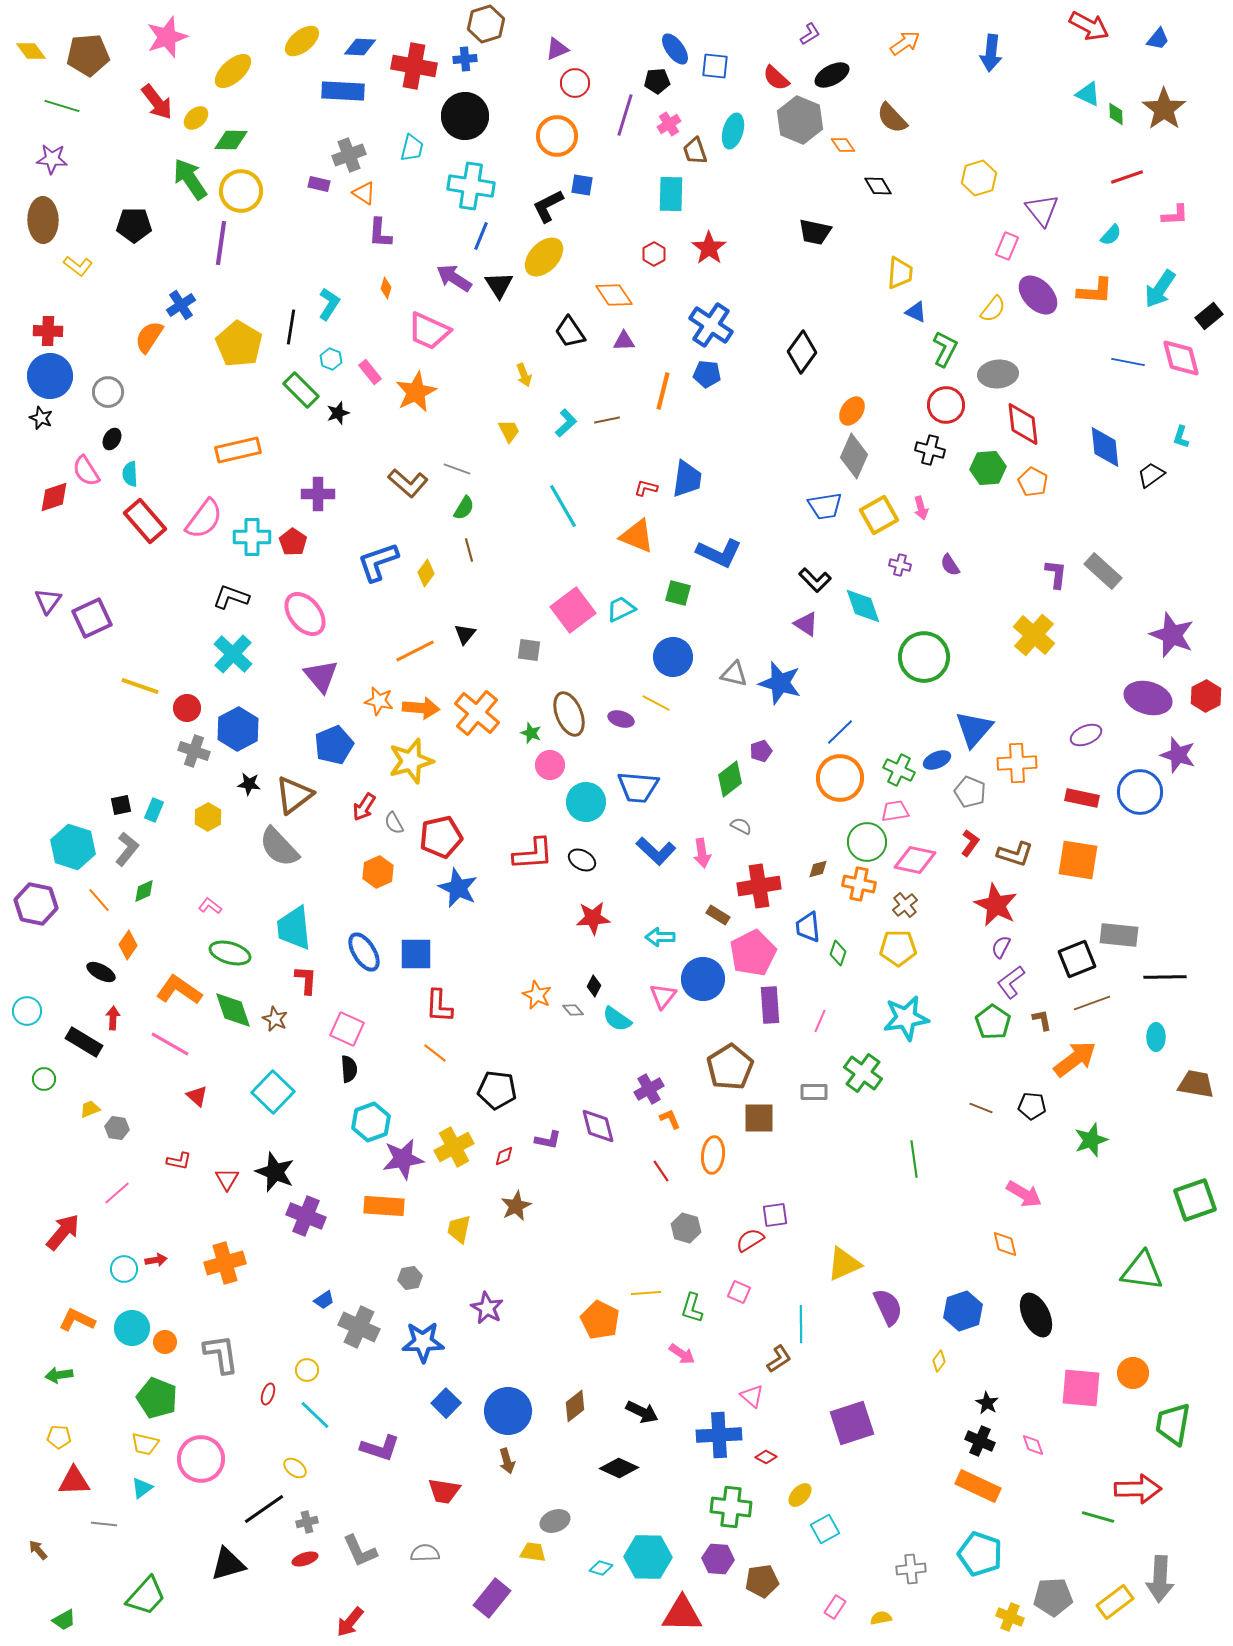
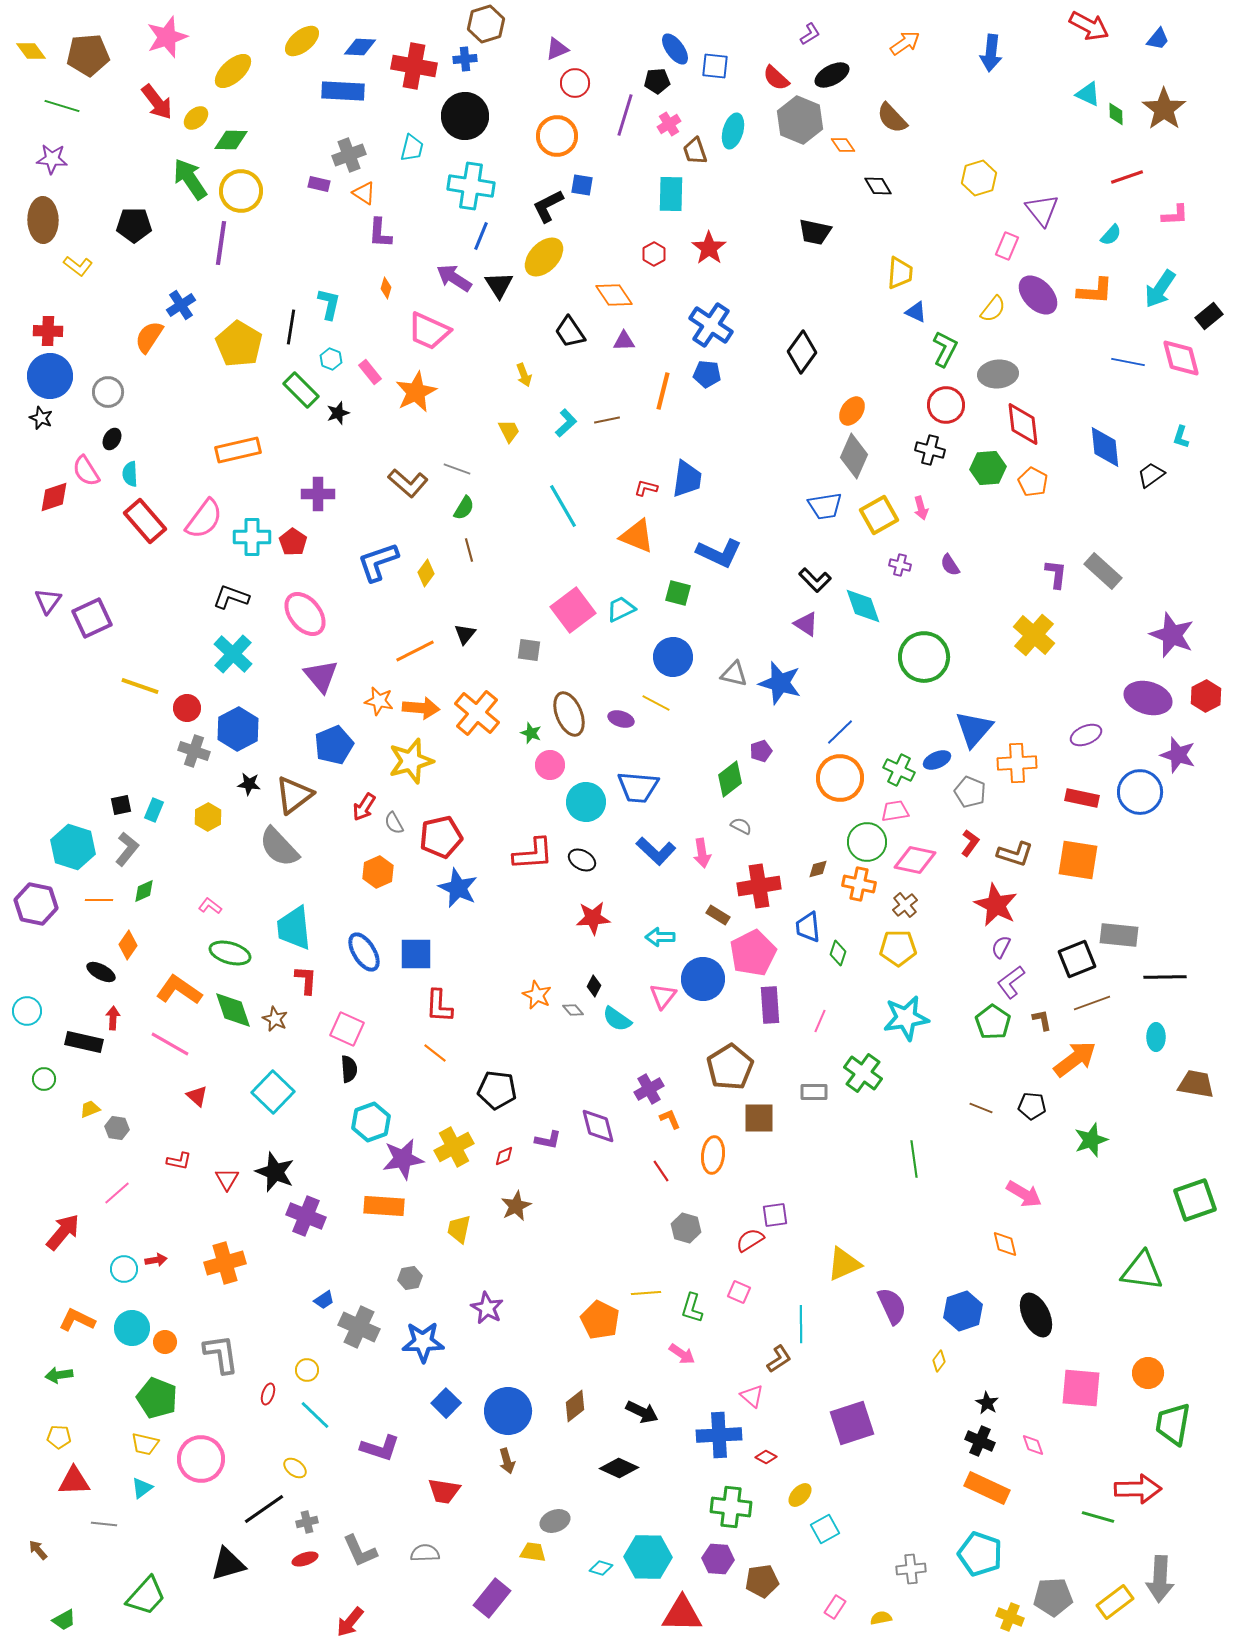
cyan L-shape at (329, 304): rotated 20 degrees counterclockwise
orange line at (99, 900): rotated 48 degrees counterclockwise
black rectangle at (84, 1042): rotated 18 degrees counterclockwise
purple semicircle at (888, 1307): moved 4 px right, 1 px up
orange circle at (1133, 1373): moved 15 px right
orange rectangle at (978, 1486): moved 9 px right, 2 px down
